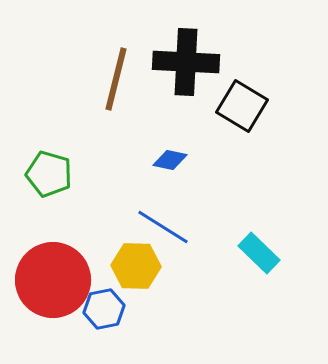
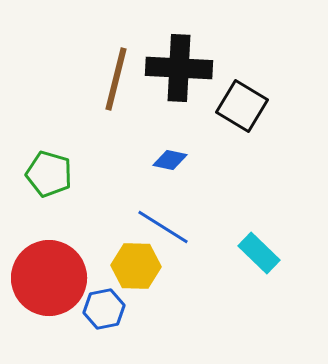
black cross: moved 7 px left, 6 px down
red circle: moved 4 px left, 2 px up
